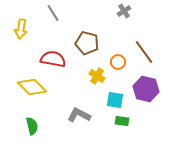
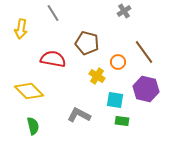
yellow diamond: moved 3 px left, 4 px down
green semicircle: moved 1 px right
